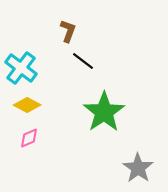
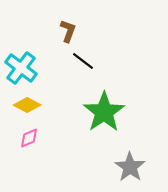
gray star: moved 8 px left, 1 px up
